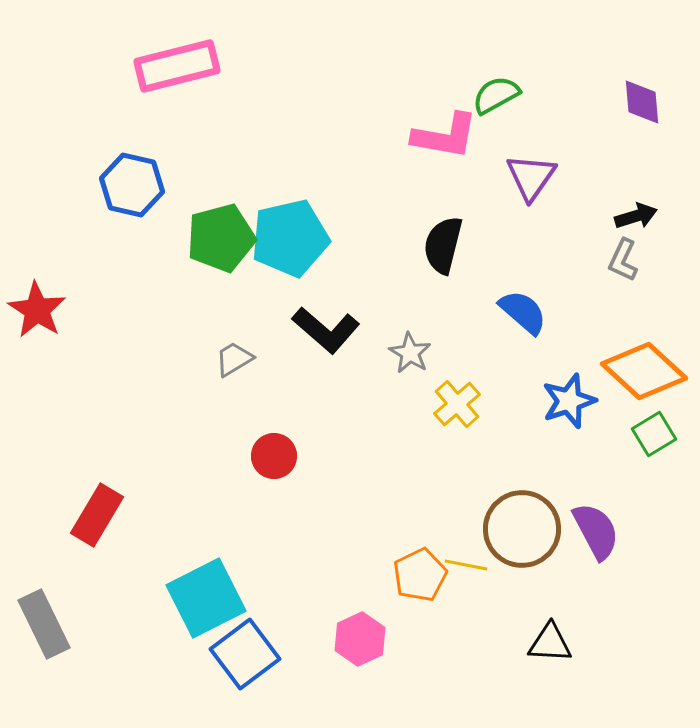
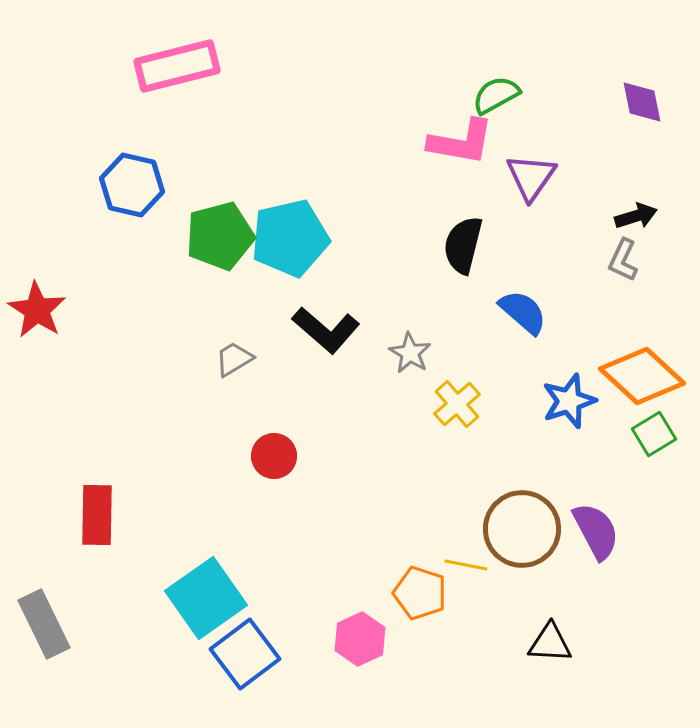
purple diamond: rotated 6 degrees counterclockwise
pink L-shape: moved 16 px right, 6 px down
green pentagon: moved 1 px left, 2 px up
black semicircle: moved 20 px right
orange diamond: moved 2 px left, 5 px down
red rectangle: rotated 30 degrees counterclockwise
orange pentagon: moved 18 px down; rotated 28 degrees counterclockwise
cyan square: rotated 8 degrees counterclockwise
